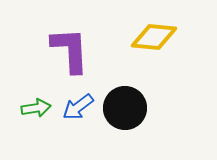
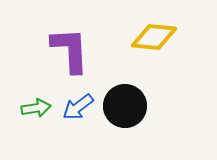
black circle: moved 2 px up
